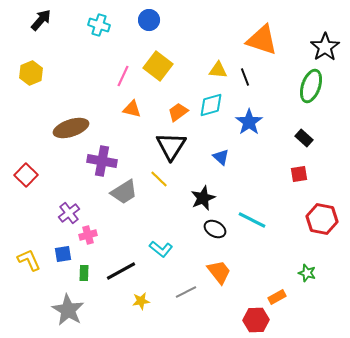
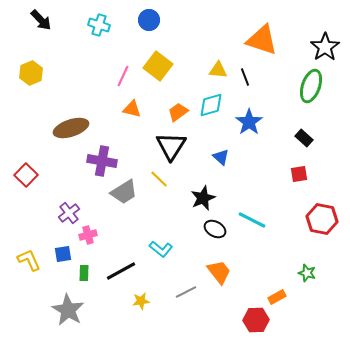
black arrow at (41, 20): rotated 95 degrees clockwise
